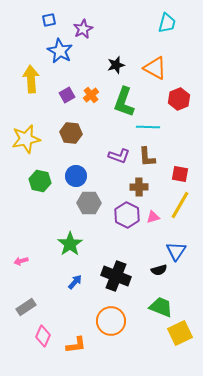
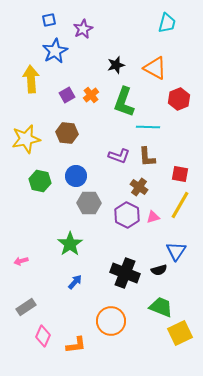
blue star: moved 5 px left; rotated 15 degrees clockwise
brown hexagon: moved 4 px left
brown cross: rotated 36 degrees clockwise
black cross: moved 9 px right, 3 px up
